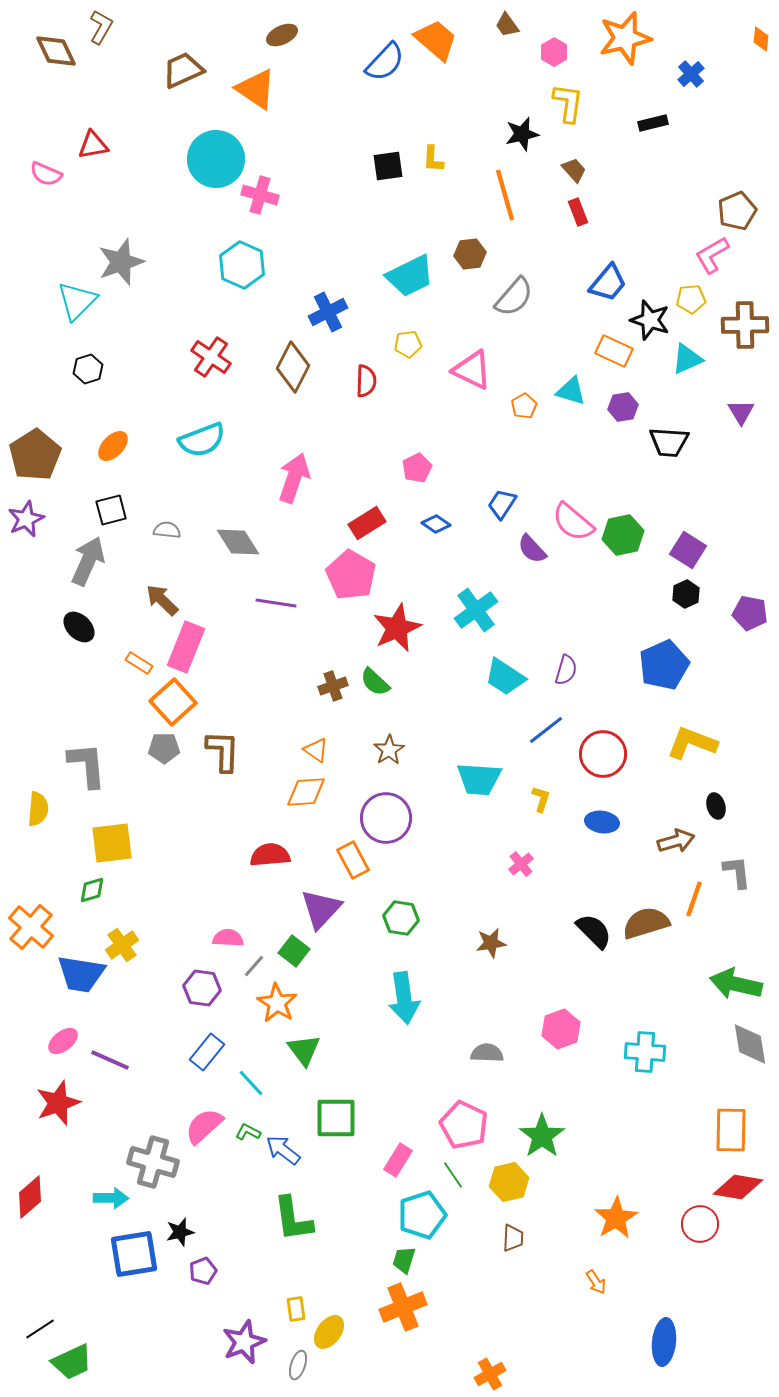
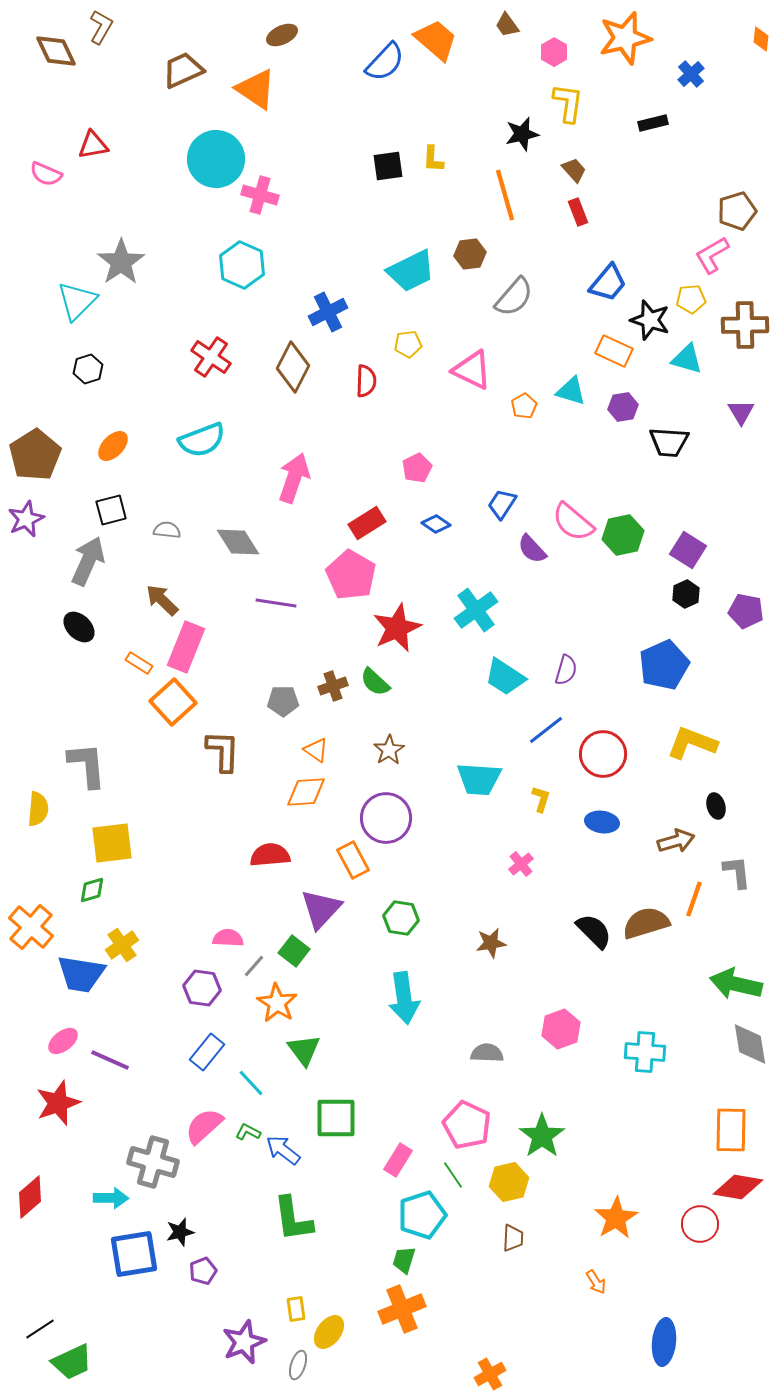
brown pentagon at (737, 211): rotated 6 degrees clockwise
gray star at (121, 262): rotated 15 degrees counterclockwise
cyan trapezoid at (410, 276): moved 1 px right, 5 px up
cyan triangle at (687, 359): rotated 40 degrees clockwise
purple pentagon at (750, 613): moved 4 px left, 2 px up
gray pentagon at (164, 748): moved 119 px right, 47 px up
pink pentagon at (464, 1125): moved 3 px right
orange cross at (403, 1307): moved 1 px left, 2 px down
